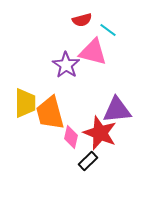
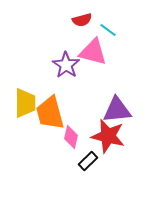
red star: moved 8 px right, 3 px down; rotated 8 degrees counterclockwise
